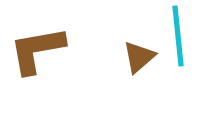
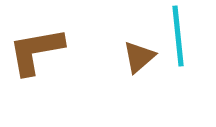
brown L-shape: moved 1 px left, 1 px down
